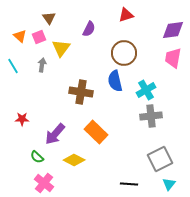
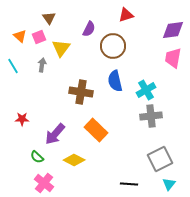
brown circle: moved 11 px left, 7 px up
orange rectangle: moved 2 px up
